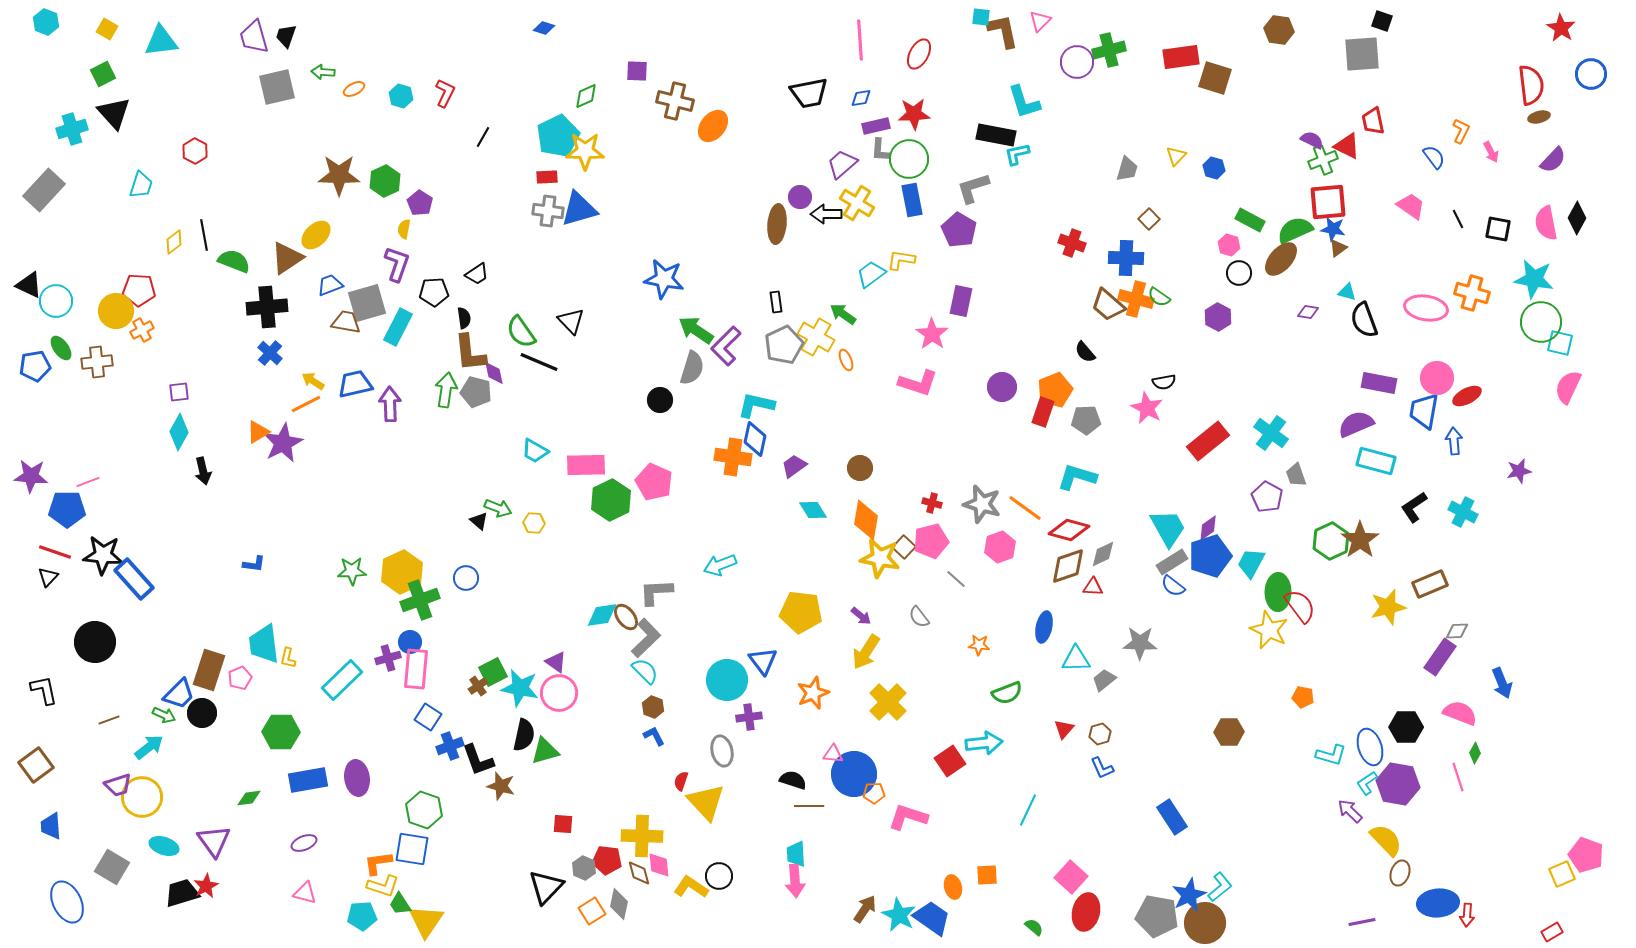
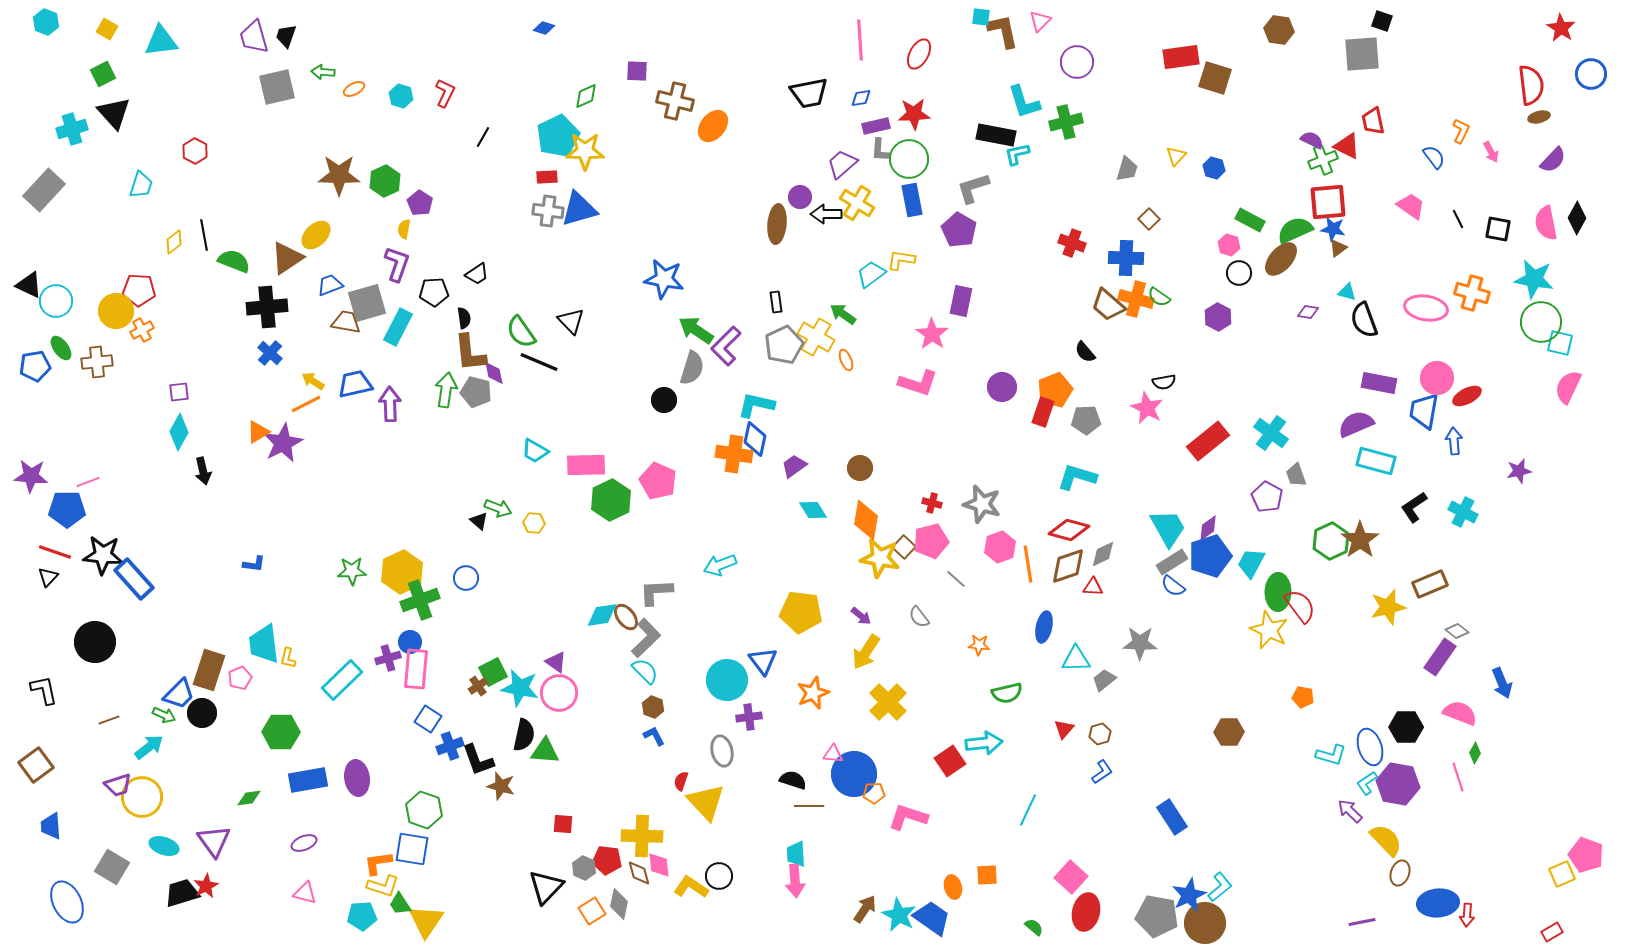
green cross at (1109, 50): moved 43 px left, 72 px down
black circle at (660, 400): moved 4 px right
orange cross at (733, 457): moved 1 px right, 3 px up
pink pentagon at (654, 482): moved 4 px right, 1 px up
orange line at (1025, 508): moved 3 px right, 56 px down; rotated 45 degrees clockwise
gray diamond at (1457, 631): rotated 40 degrees clockwise
green semicircle at (1007, 693): rotated 8 degrees clockwise
blue square at (428, 717): moved 2 px down
green triangle at (545, 751): rotated 20 degrees clockwise
blue L-shape at (1102, 768): moved 4 px down; rotated 100 degrees counterclockwise
